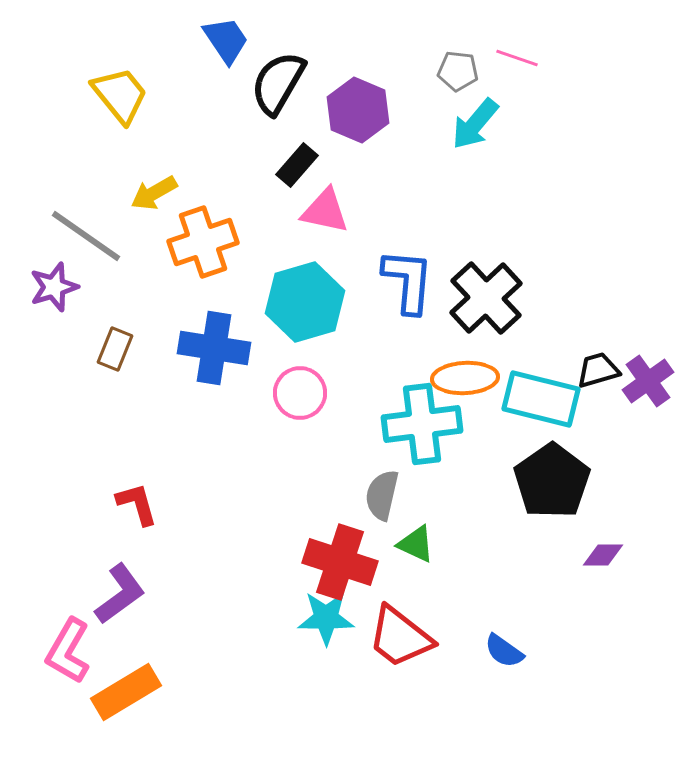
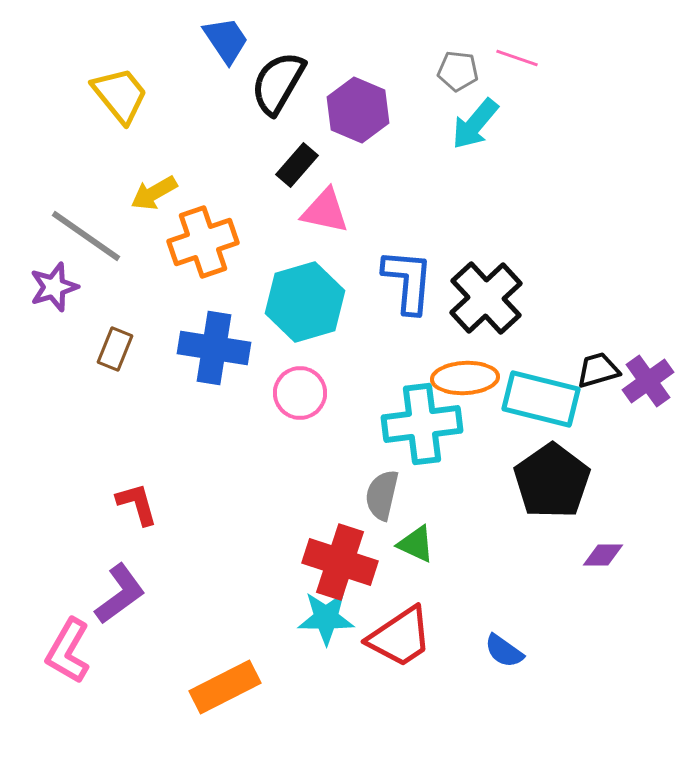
red trapezoid: rotated 72 degrees counterclockwise
orange rectangle: moved 99 px right, 5 px up; rotated 4 degrees clockwise
